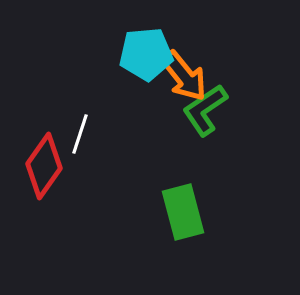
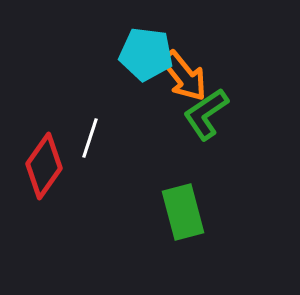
cyan pentagon: rotated 12 degrees clockwise
green L-shape: moved 1 px right, 4 px down
white line: moved 10 px right, 4 px down
